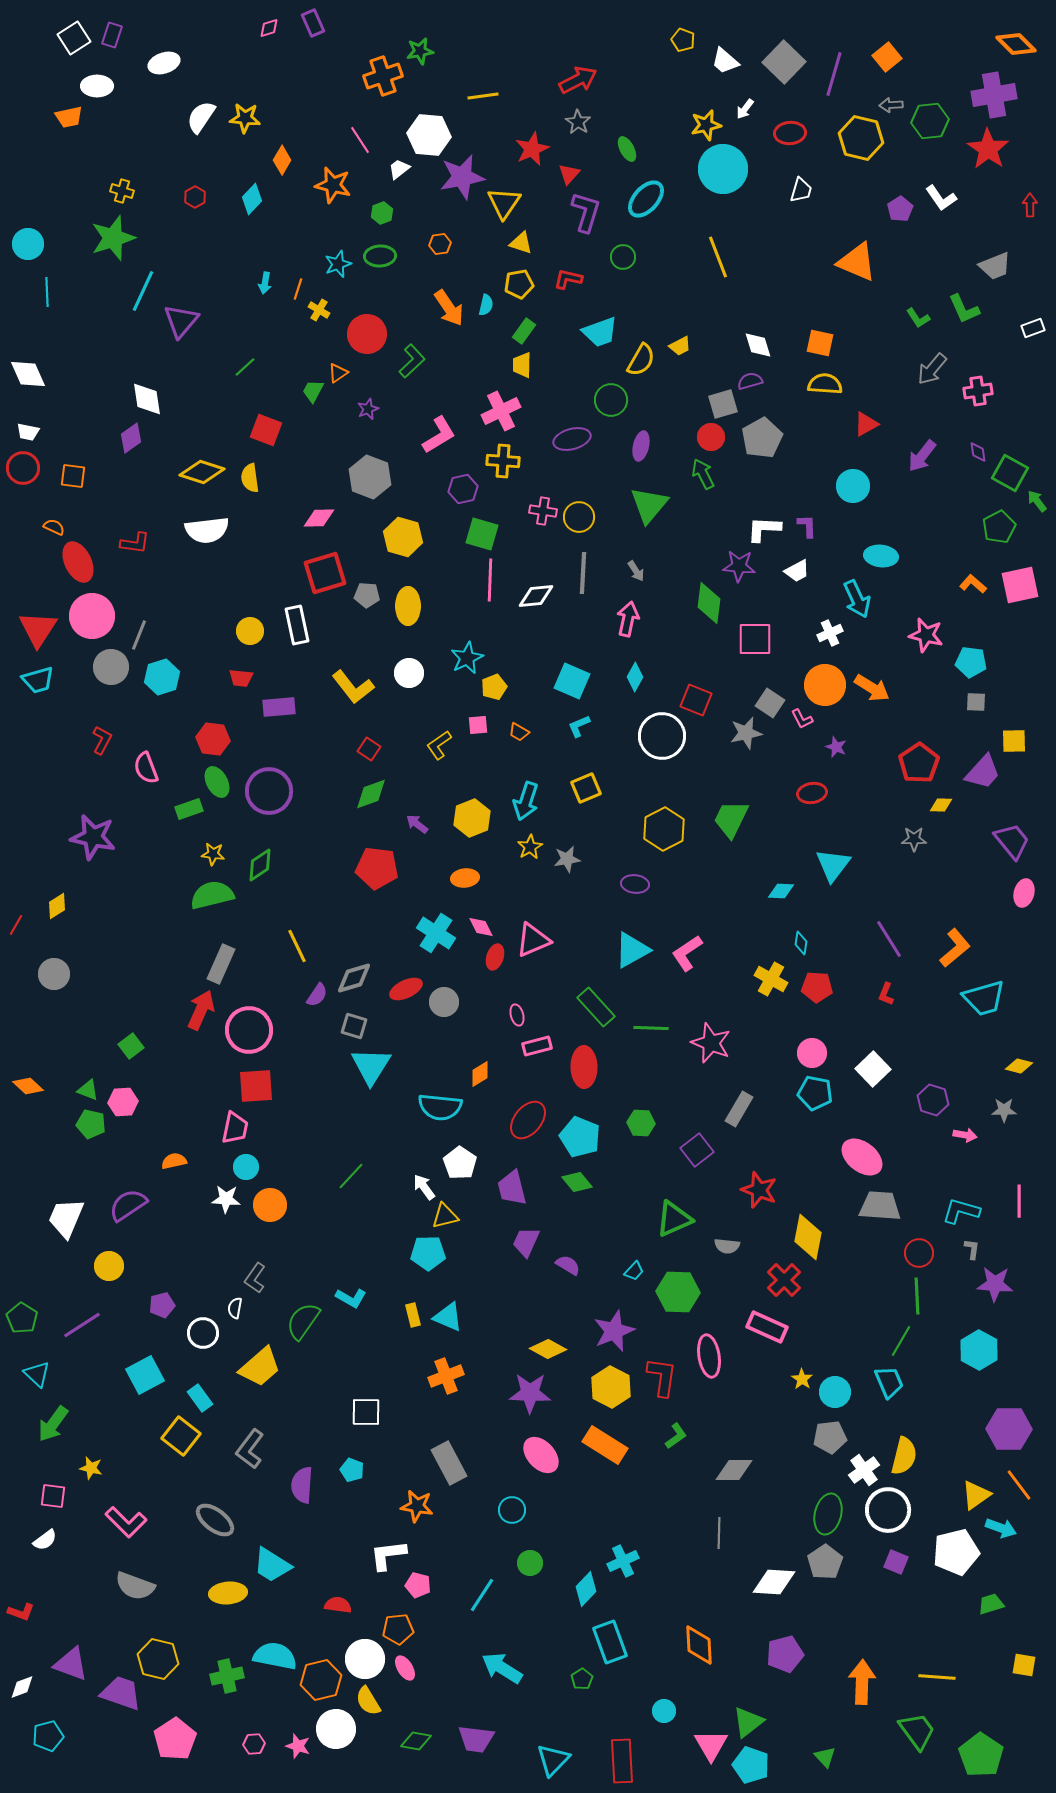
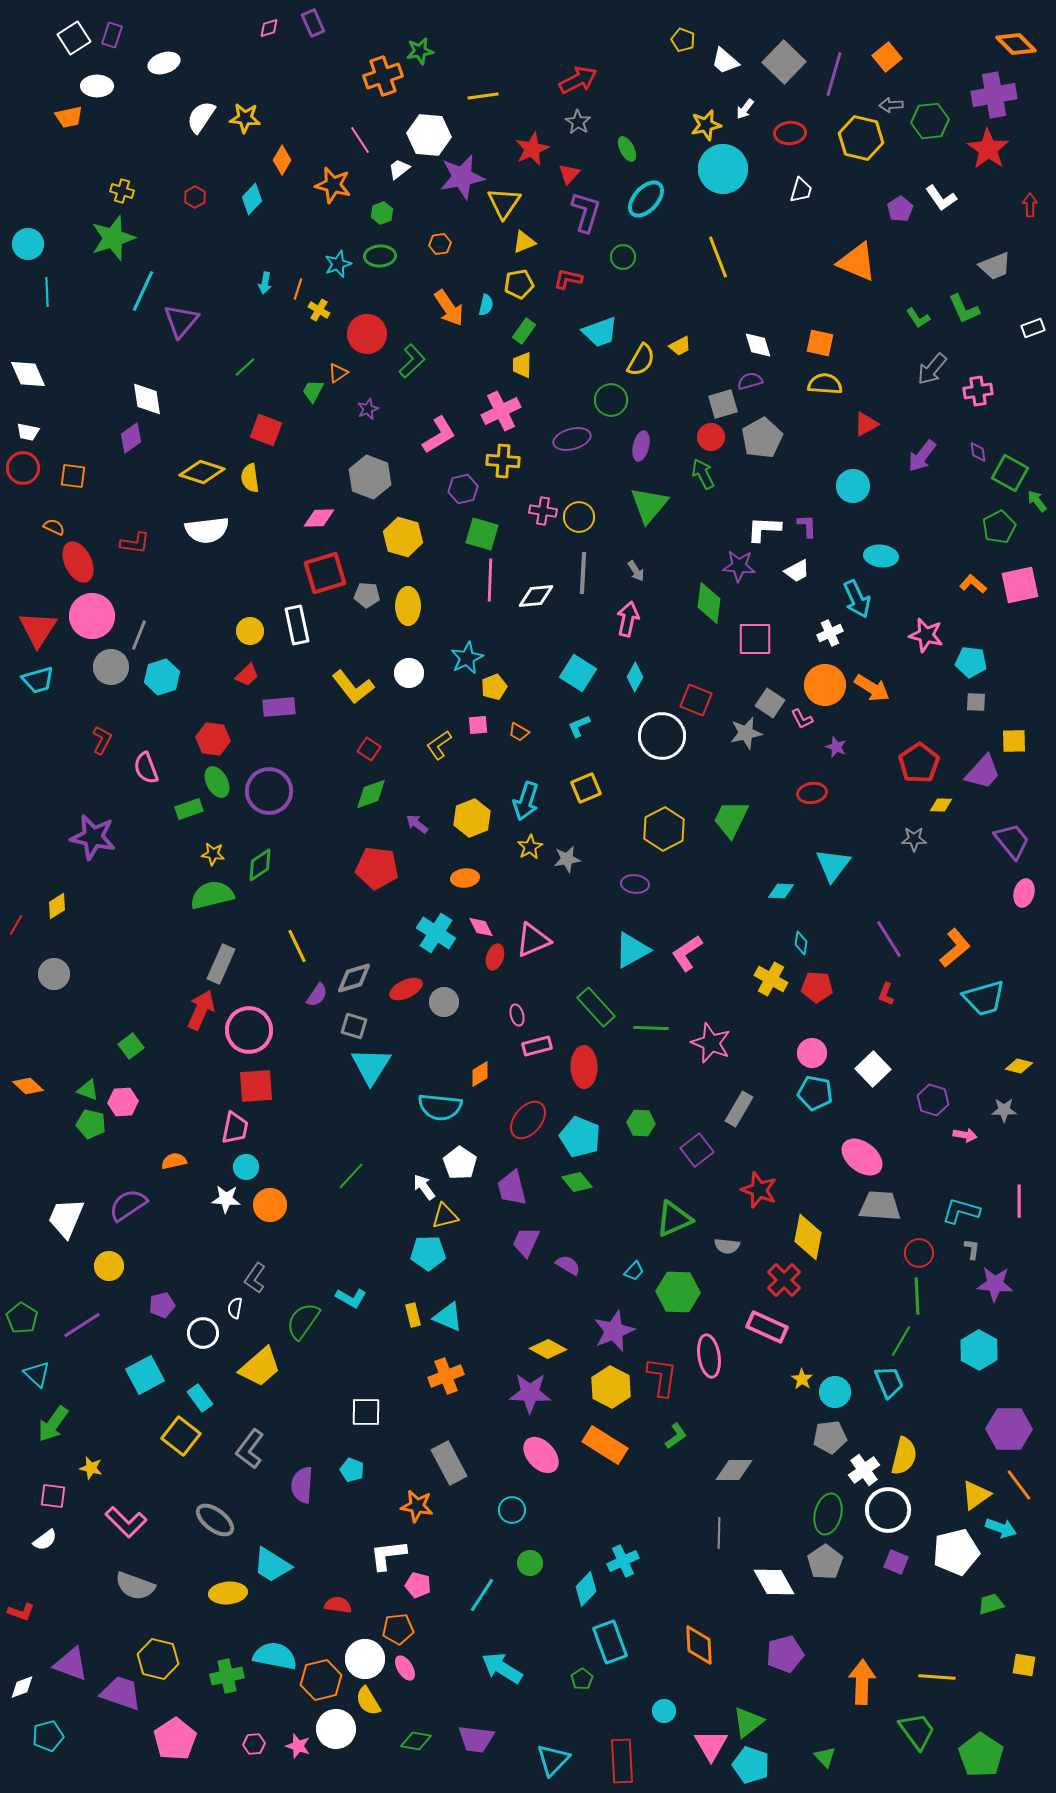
yellow triangle at (521, 243): moved 3 px right, 1 px up; rotated 40 degrees counterclockwise
red trapezoid at (241, 678): moved 6 px right, 3 px up; rotated 50 degrees counterclockwise
cyan square at (572, 681): moved 6 px right, 8 px up; rotated 9 degrees clockwise
white diamond at (774, 1582): rotated 57 degrees clockwise
